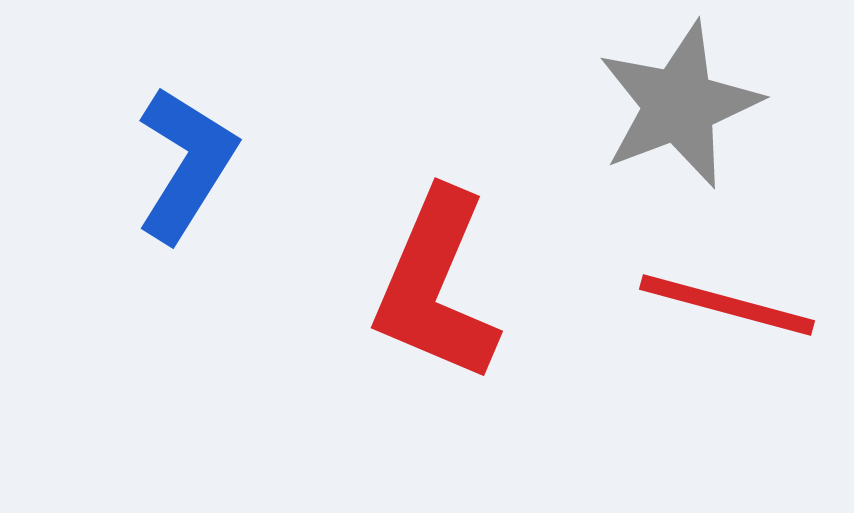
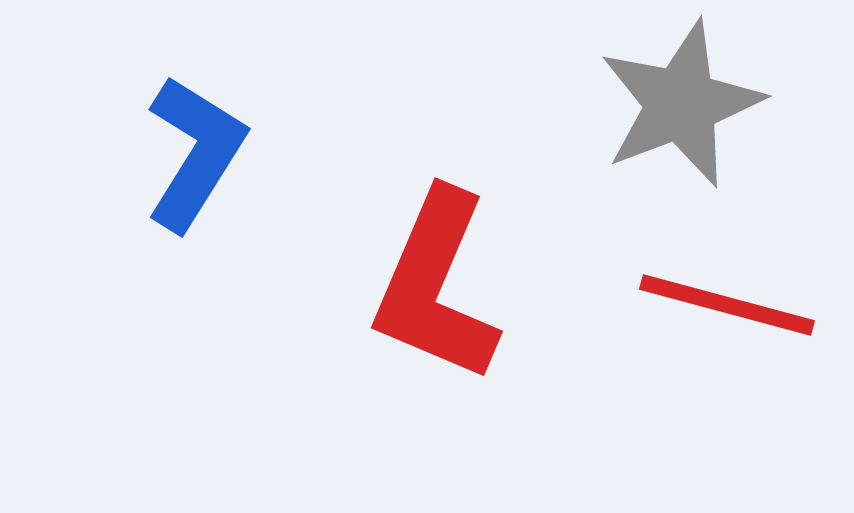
gray star: moved 2 px right, 1 px up
blue L-shape: moved 9 px right, 11 px up
